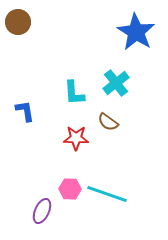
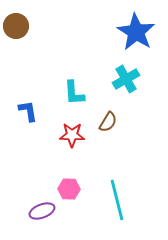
brown circle: moved 2 px left, 4 px down
cyan cross: moved 10 px right, 4 px up; rotated 8 degrees clockwise
blue L-shape: moved 3 px right
brown semicircle: rotated 95 degrees counterclockwise
red star: moved 4 px left, 3 px up
pink hexagon: moved 1 px left
cyan line: moved 10 px right, 6 px down; rotated 57 degrees clockwise
purple ellipse: rotated 45 degrees clockwise
